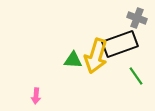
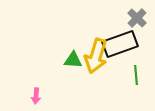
gray cross: rotated 24 degrees clockwise
green line: moved 1 px up; rotated 30 degrees clockwise
